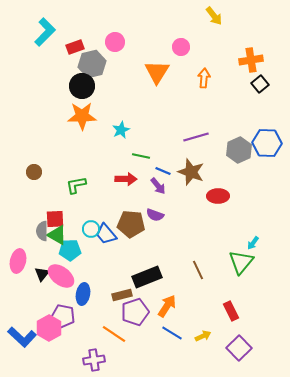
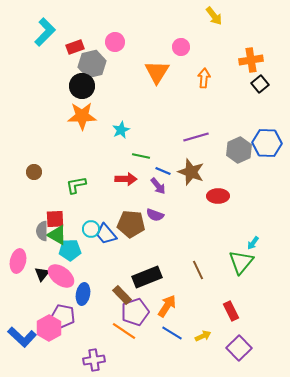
brown rectangle at (122, 295): rotated 60 degrees clockwise
orange line at (114, 334): moved 10 px right, 3 px up
